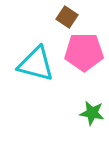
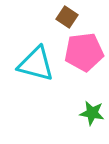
pink pentagon: rotated 6 degrees counterclockwise
